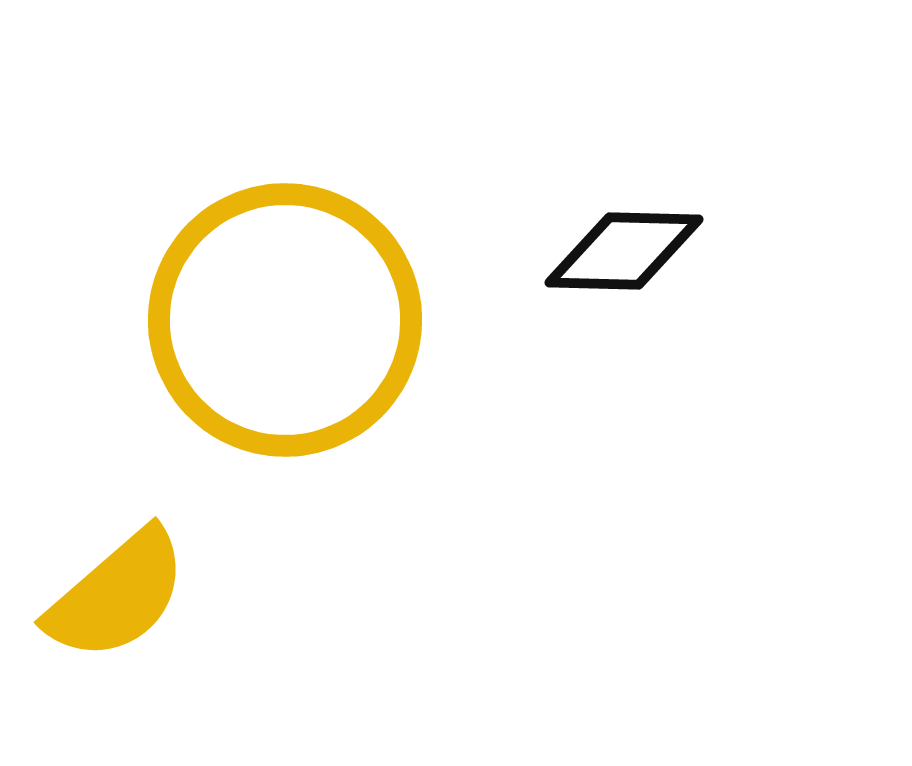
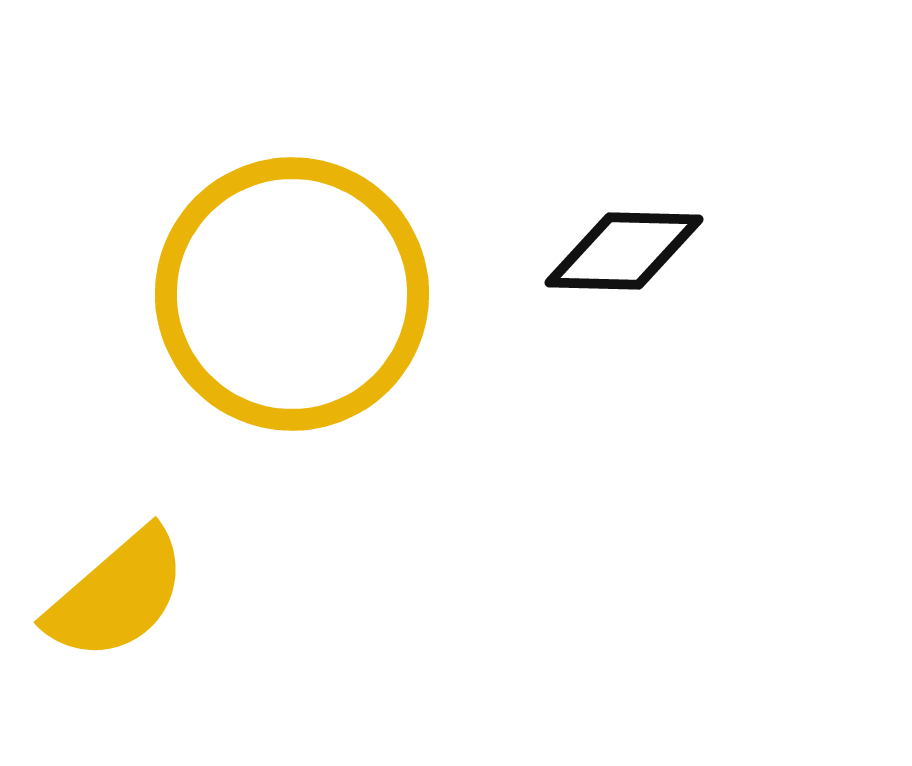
yellow circle: moved 7 px right, 26 px up
